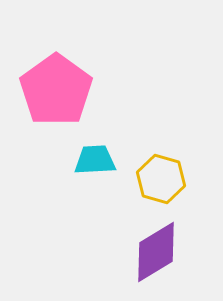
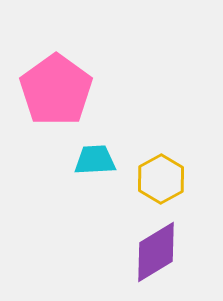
yellow hexagon: rotated 15 degrees clockwise
